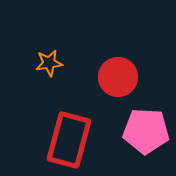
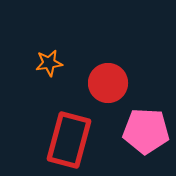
red circle: moved 10 px left, 6 px down
